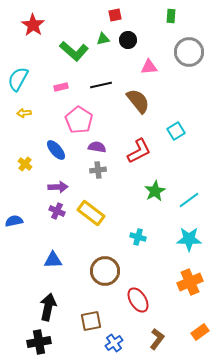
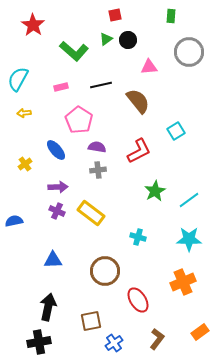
green triangle: moved 3 px right; rotated 24 degrees counterclockwise
yellow cross: rotated 16 degrees clockwise
orange cross: moved 7 px left
